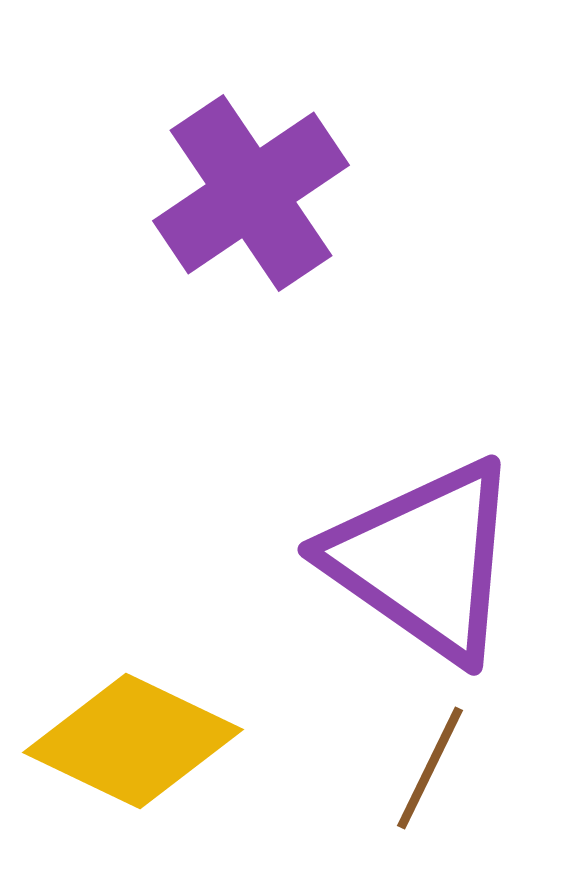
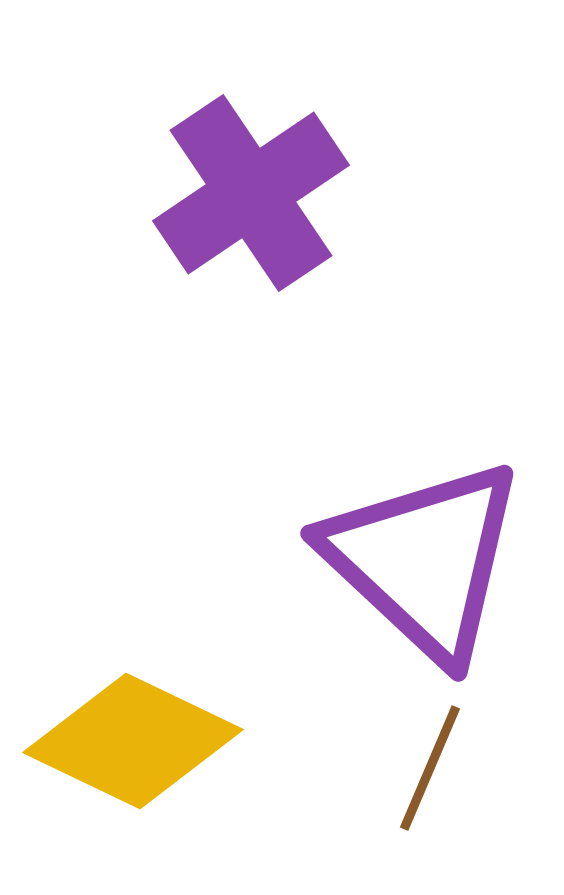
purple triangle: rotated 8 degrees clockwise
brown line: rotated 3 degrees counterclockwise
